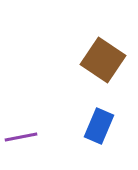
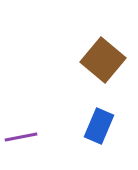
brown square: rotated 6 degrees clockwise
